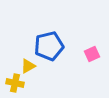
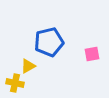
blue pentagon: moved 4 px up
pink square: rotated 14 degrees clockwise
